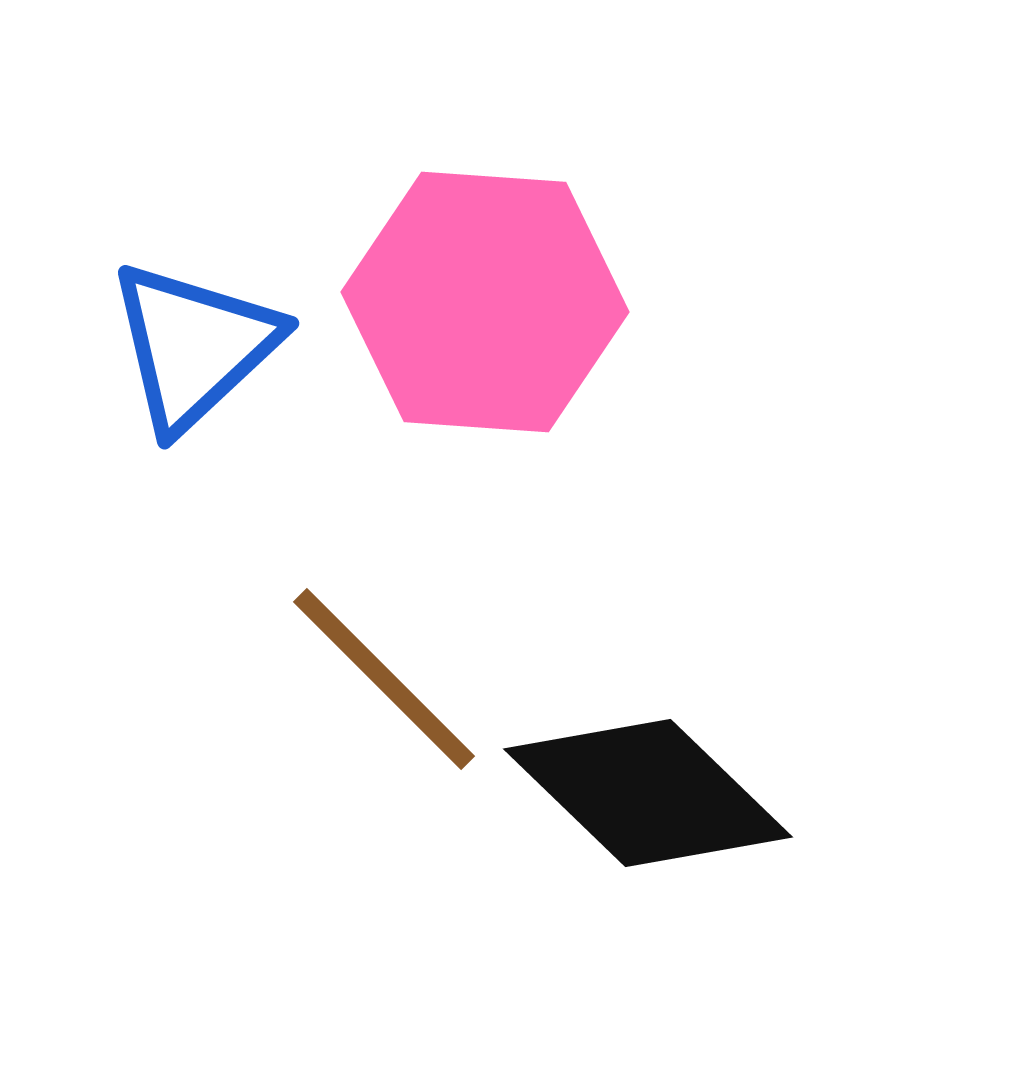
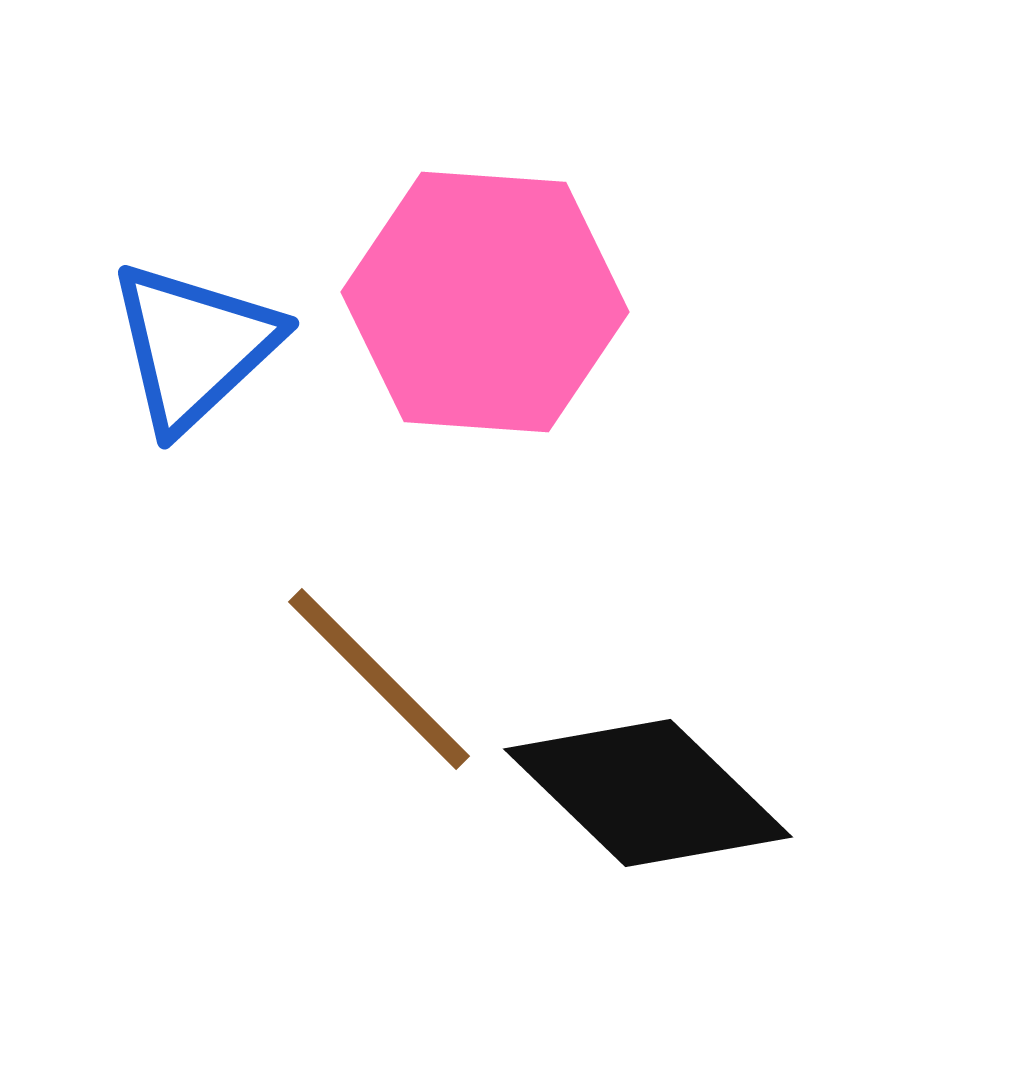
brown line: moved 5 px left
